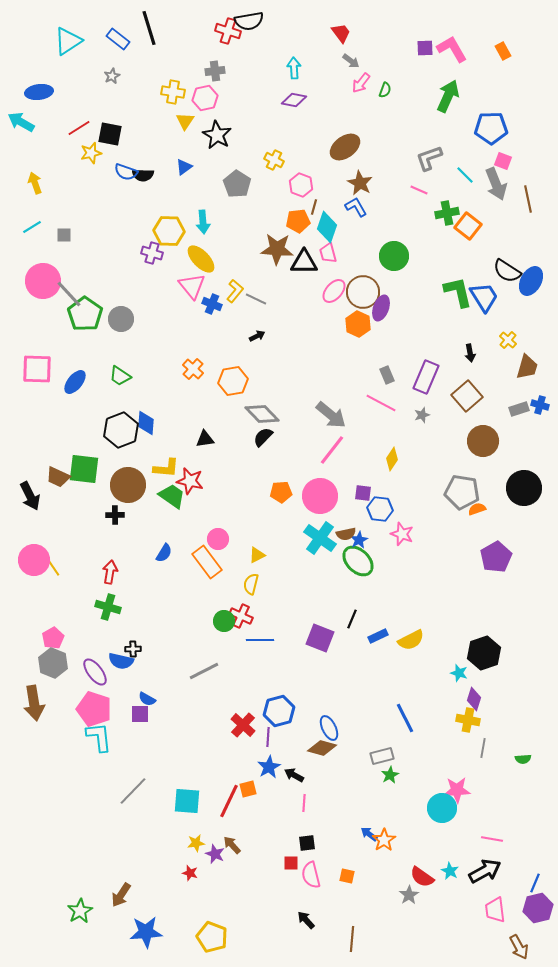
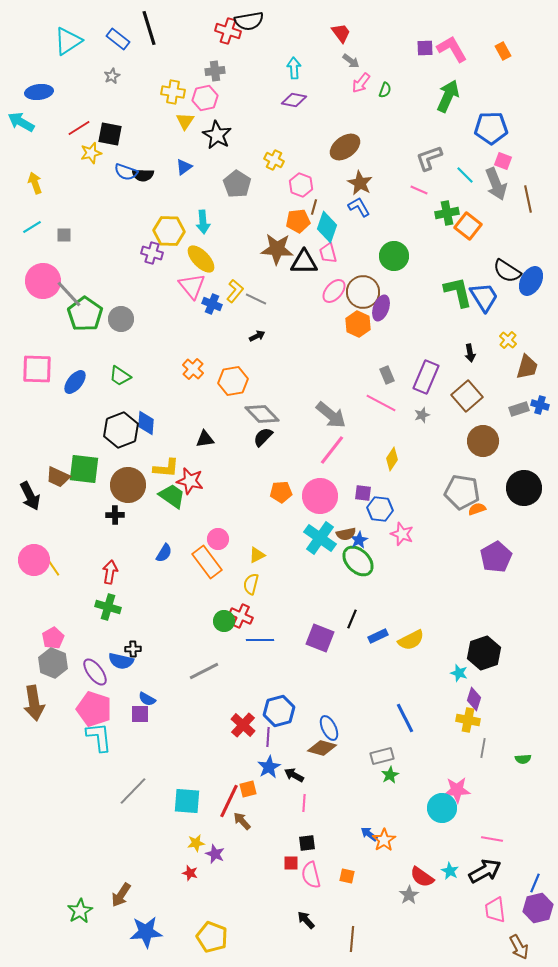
blue L-shape at (356, 207): moved 3 px right
brown arrow at (232, 845): moved 10 px right, 24 px up
